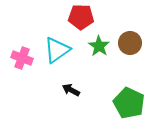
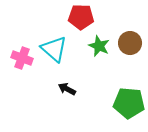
green star: rotated 10 degrees counterclockwise
cyan triangle: moved 3 px left, 1 px up; rotated 44 degrees counterclockwise
black arrow: moved 4 px left, 1 px up
green pentagon: rotated 20 degrees counterclockwise
